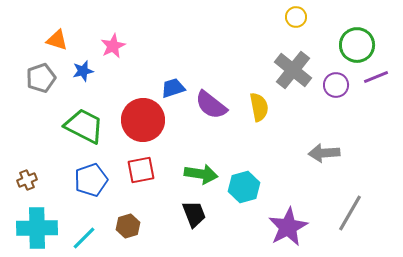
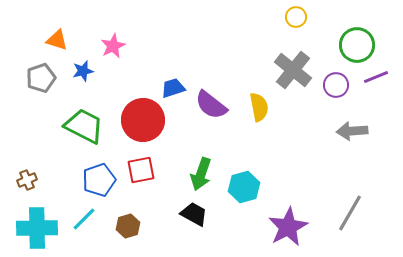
gray arrow: moved 28 px right, 22 px up
green arrow: rotated 100 degrees clockwise
blue pentagon: moved 8 px right
black trapezoid: rotated 40 degrees counterclockwise
cyan line: moved 19 px up
